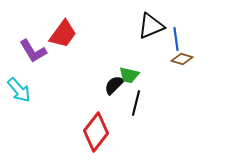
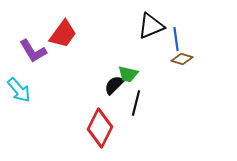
green trapezoid: moved 1 px left, 1 px up
red diamond: moved 4 px right, 4 px up; rotated 12 degrees counterclockwise
